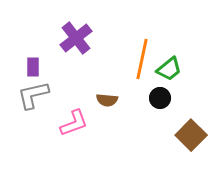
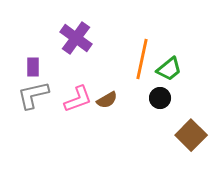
purple cross: rotated 16 degrees counterclockwise
brown semicircle: rotated 35 degrees counterclockwise
pink L-shape: moved 4 px right, 24 px up
